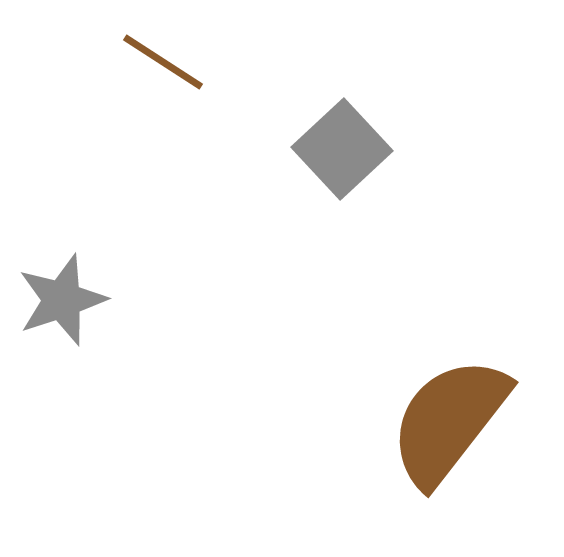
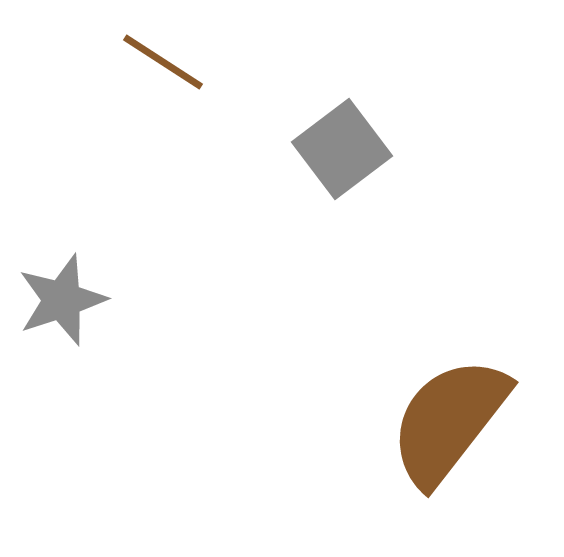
gray square: rotated 6 degrees clockwise
